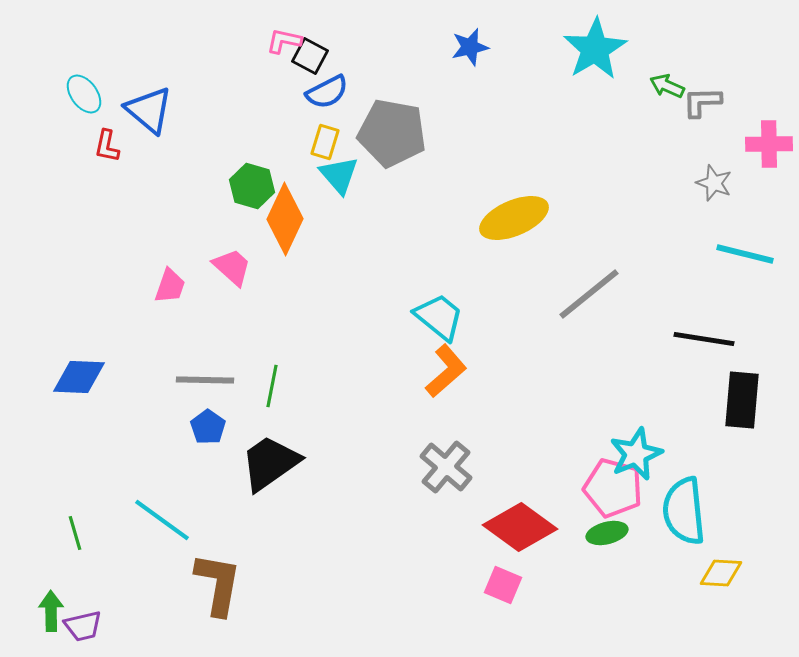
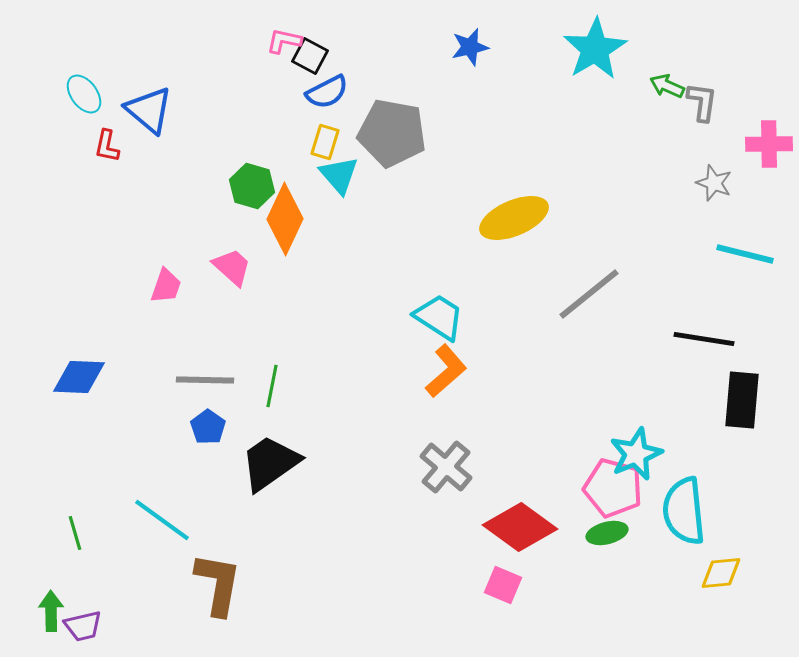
gray L-shape at (702, 102): rotated 99 degrees clockwise
pink trapezoid at (170, 286): moved 4 px left
cyan trapezoid at (439, 317): rotated 6 degrees counterclockwise
yellow diamond at (721, 573): rotated 9 degrees counterclockwise
